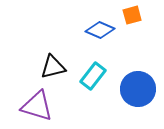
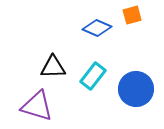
blue diamond: moved 3 px left, 2 px up
black triangle: rotated 12 degrees clockwise
blue circle: moved 2 px left
